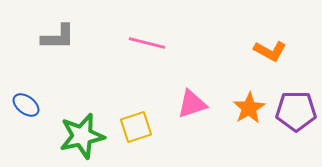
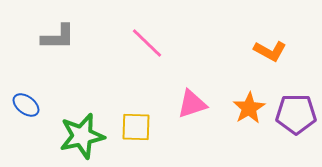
pink line: rotated 30 degrees clockwise
purple pentagon: moved 3 px down
yellow square: rotated 20 degrees clockwise
